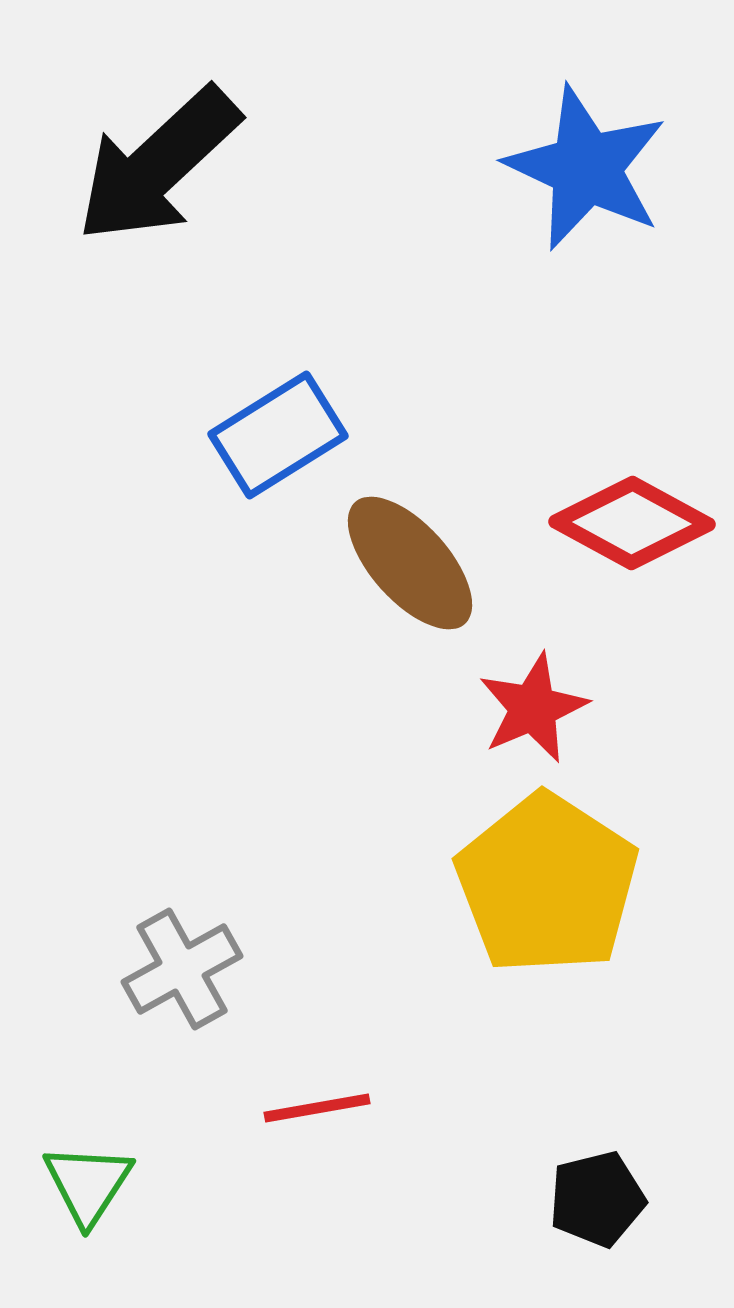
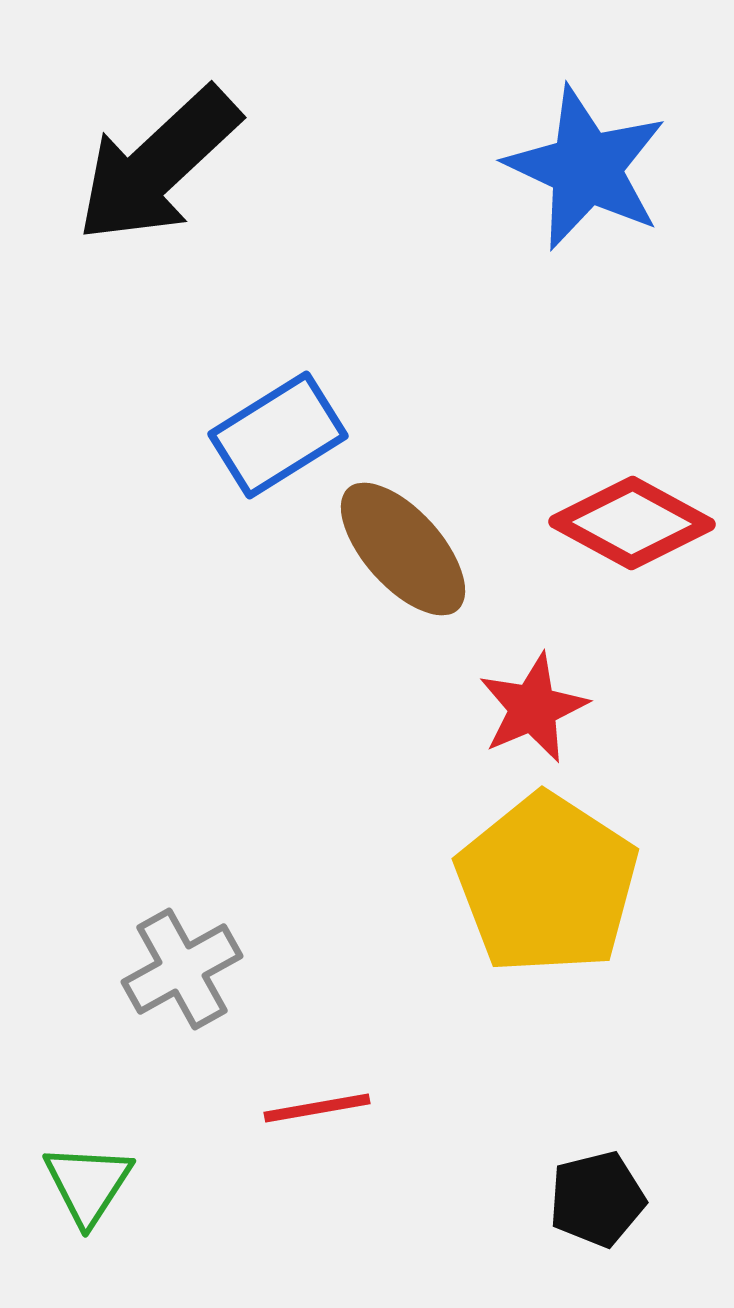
brown ellipse: moved 7 px left, 14 px up
